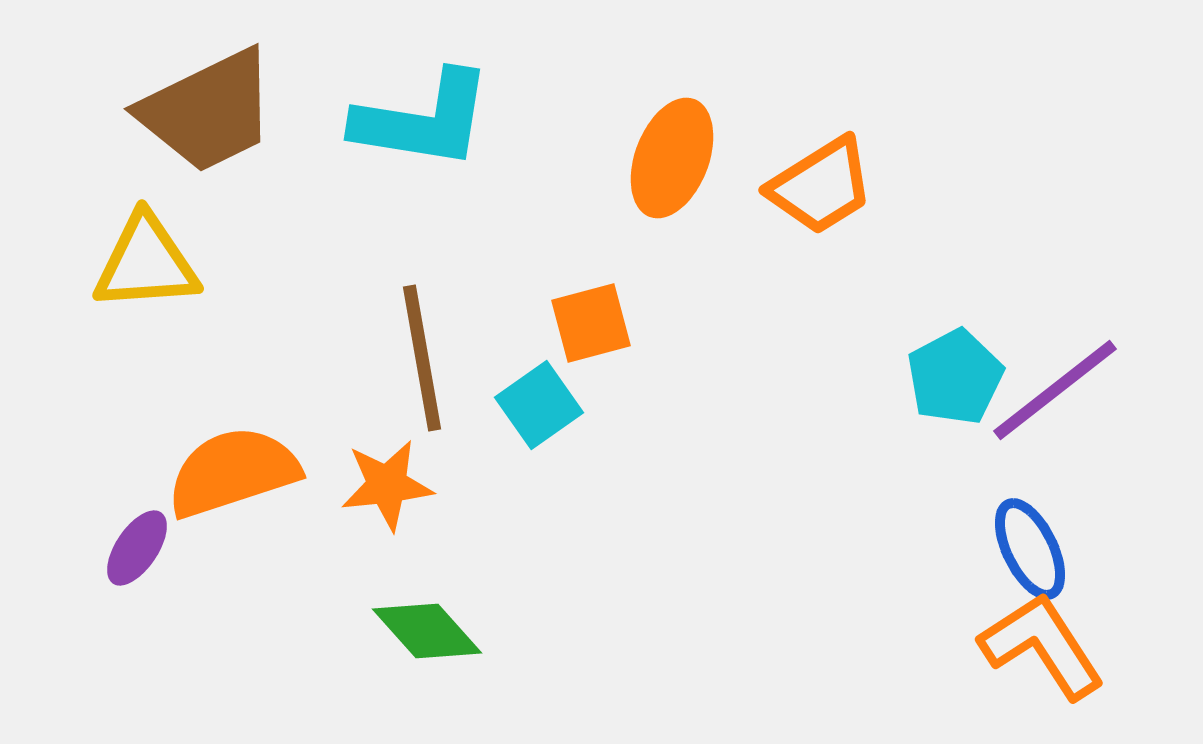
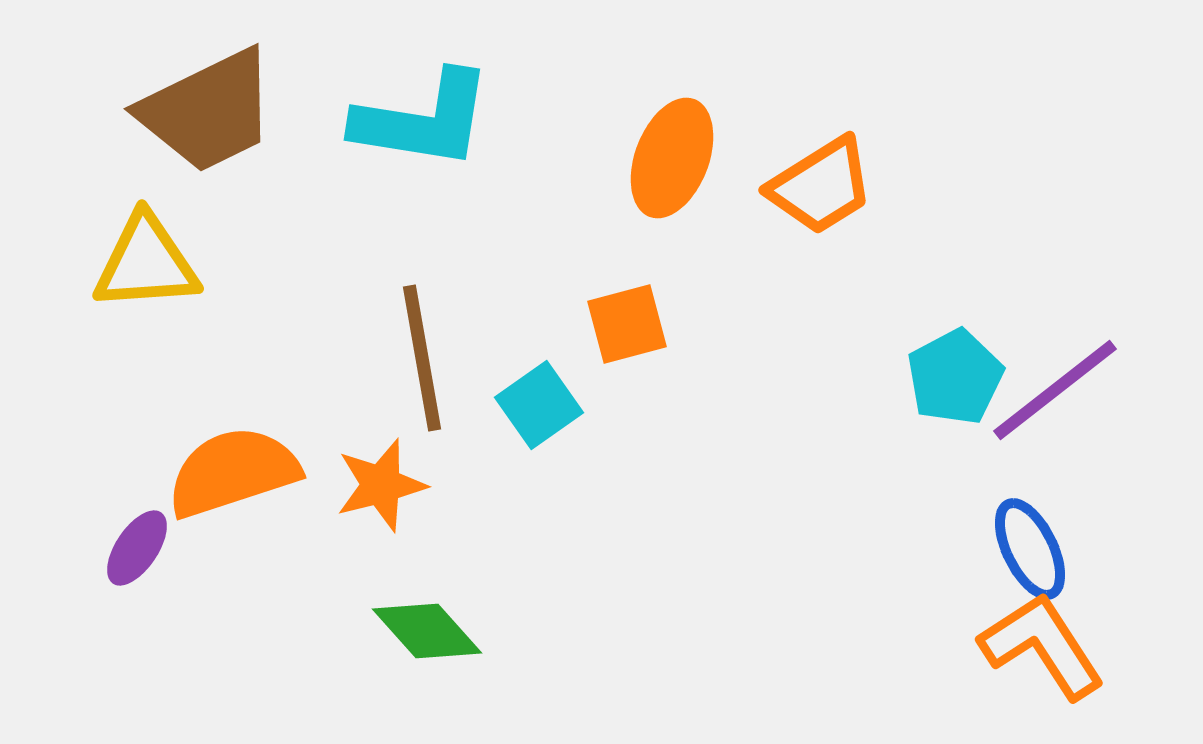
orange square: moved 36 px right, 1 px down
orange star: moved 6 px left; rotated 8 degrees counterclockwise
